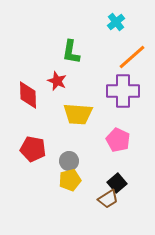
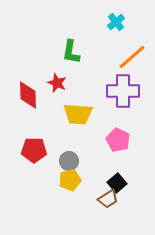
red star: moved 2 px down
red pentagon: moved 1 px right, 1 px down; rotated 10 degrees counterclockwise
